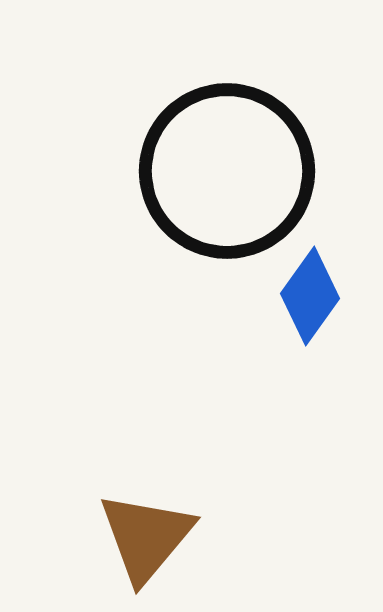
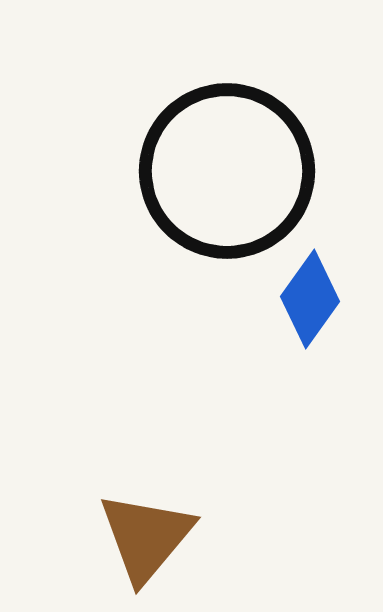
blue diamond: moved 3 px down
